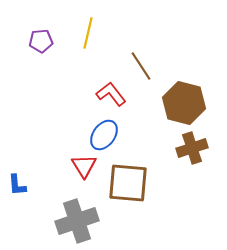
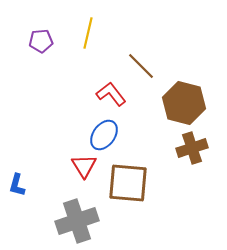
brown line: rotated 12 degrees counterclockwise
blue L-shape: rotated 20 degrees clockwise
